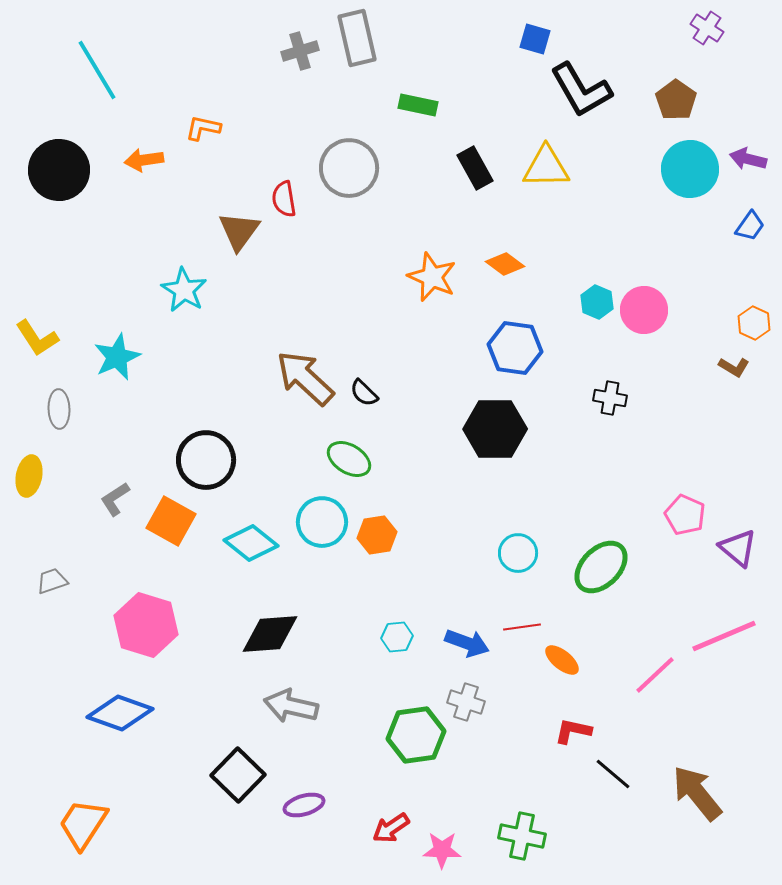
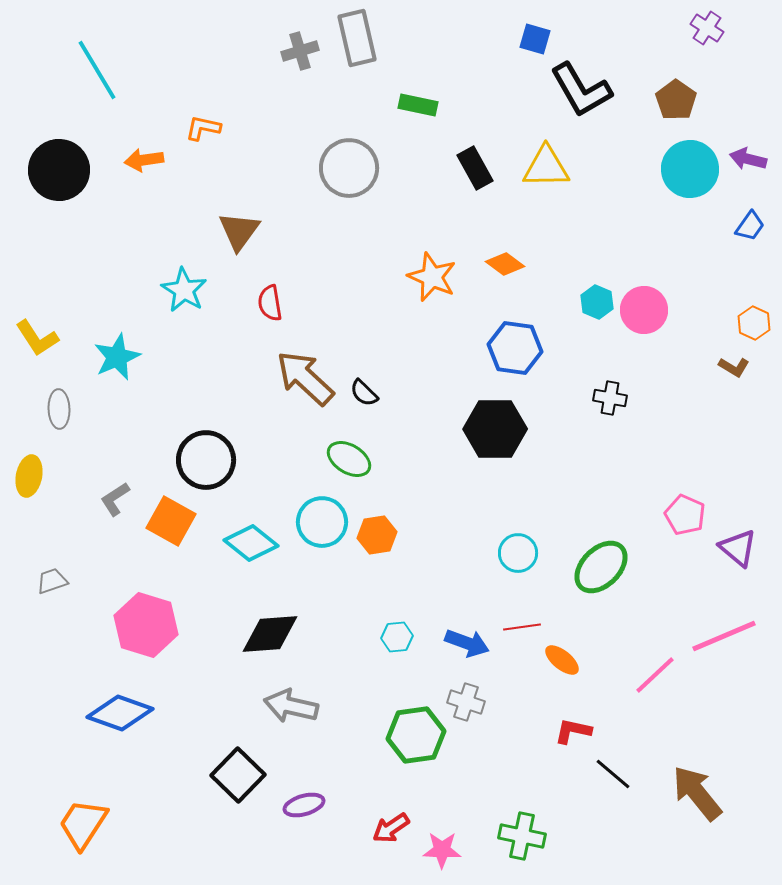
red semicircle at (284, 199): moved 14 px left, 104 px down
